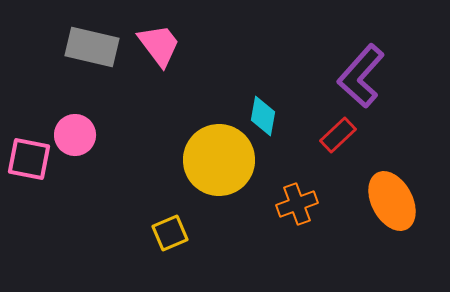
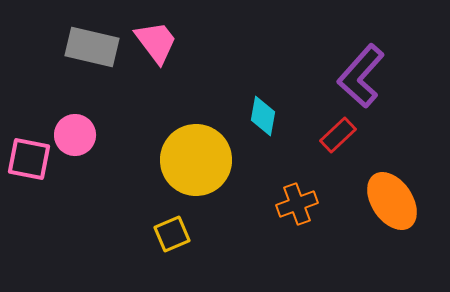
pink trapezoid: moved 3 px left, 3 px up
yellow circle: moved 23 px left
orange ellipse: rotated 6 degrees counterclockwise
yellow square: moved 2 px right, 1 px down
